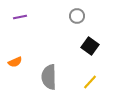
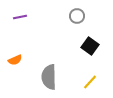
orange semicircle: moved 2 px up
